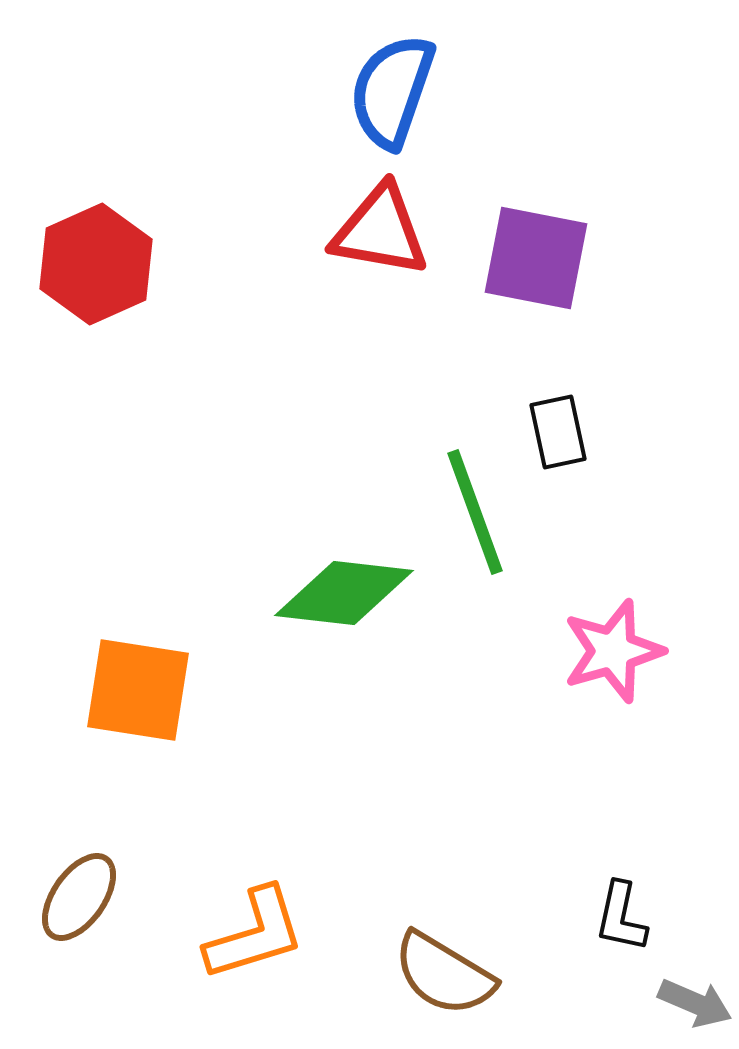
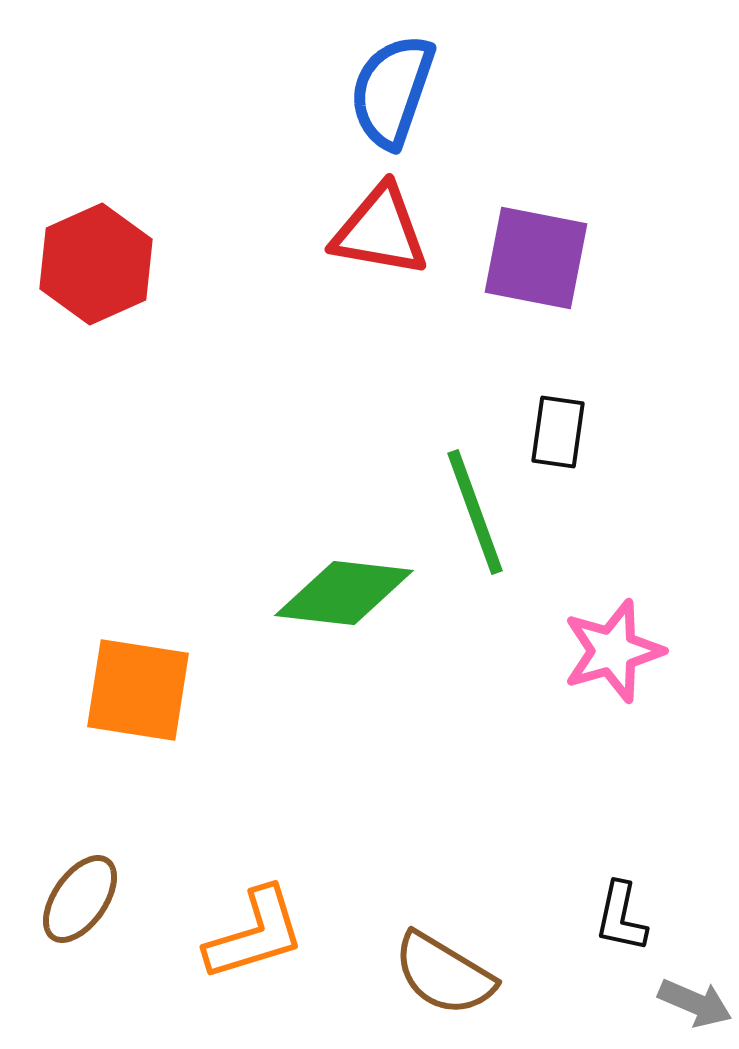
black rectangle: rotated 20 degrees clockwise
brown ellipse: moved 1 px right, 2 px down
